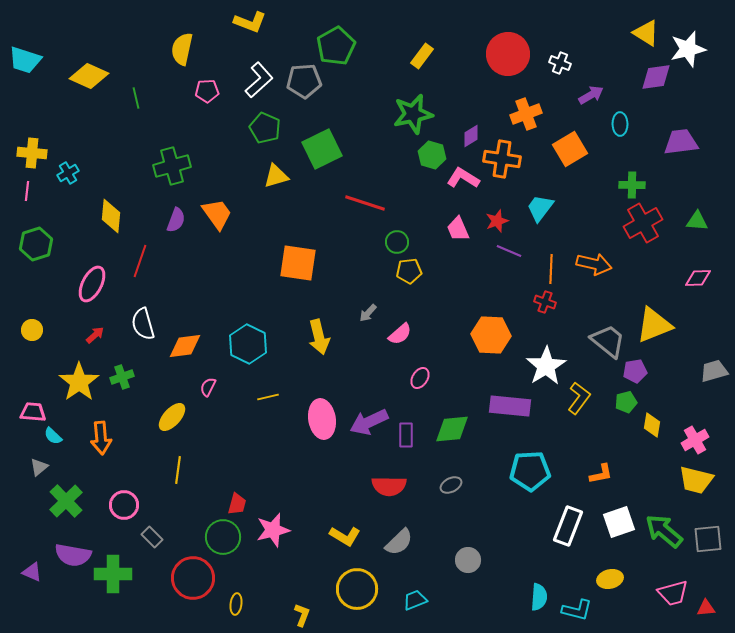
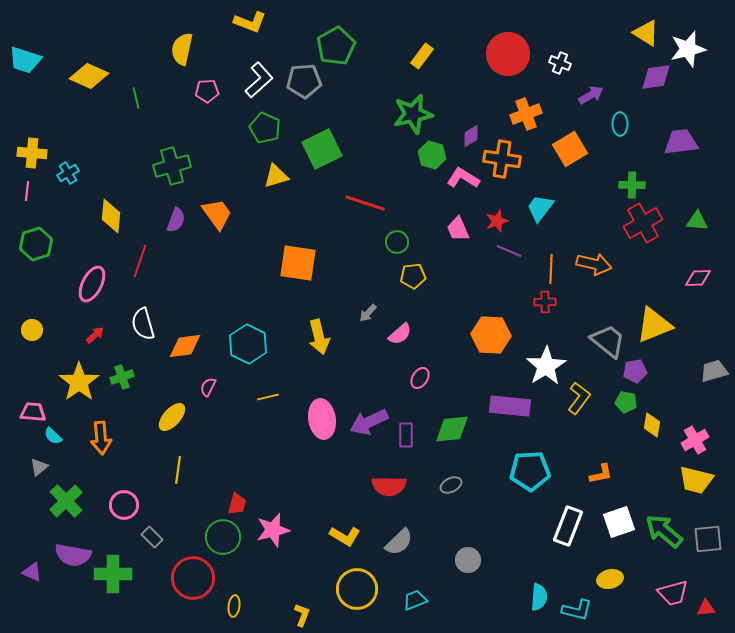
yellow pentagon at (409, 271): moved 4 px right, 5 px down
red cross at (545, 302): rotated 20 degrees counterclockwise
green pentagon at (626, 402): rotated 25 degrees clockwise
yellow ellipse at (236, 604): moved 2 px left, 2 px down
